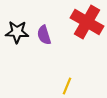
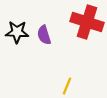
red cross: rotated 12 degrees counterclockwise
